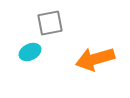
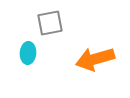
cyan ellipse: moved 2 px left, 1 px down; rotated 60 degrees counterclockwise
